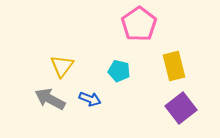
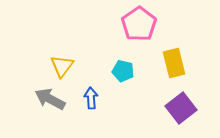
yellow rectangle: moved 3 px up
cyan pentagon: moved 4 px right
blue arrow: moved 1 px right, 1 px up; rotated 115 degrees counterclockwise
